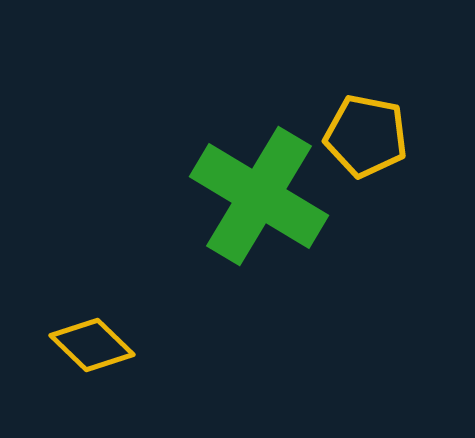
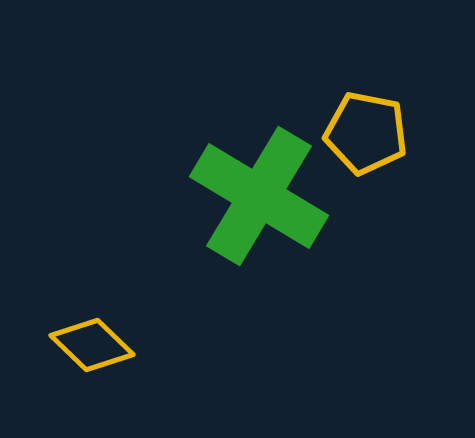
yellow pentagon: moved 3 px up
